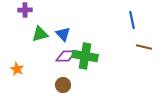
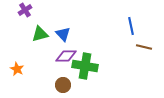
purple cross: rotated 32 degrees counterclockwise
blue line: moved 1 px left, 6 px down
green cross: moved 10 px down
